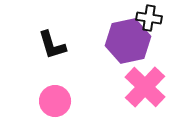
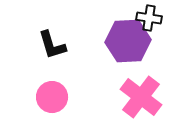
purple hexagon: rotated 9 degrees clockwise
pink cross: moved 4 px left, 10 px down; rotated 6 degrees counterclockwise
pink circle: moved 3 px left, 4 px up
